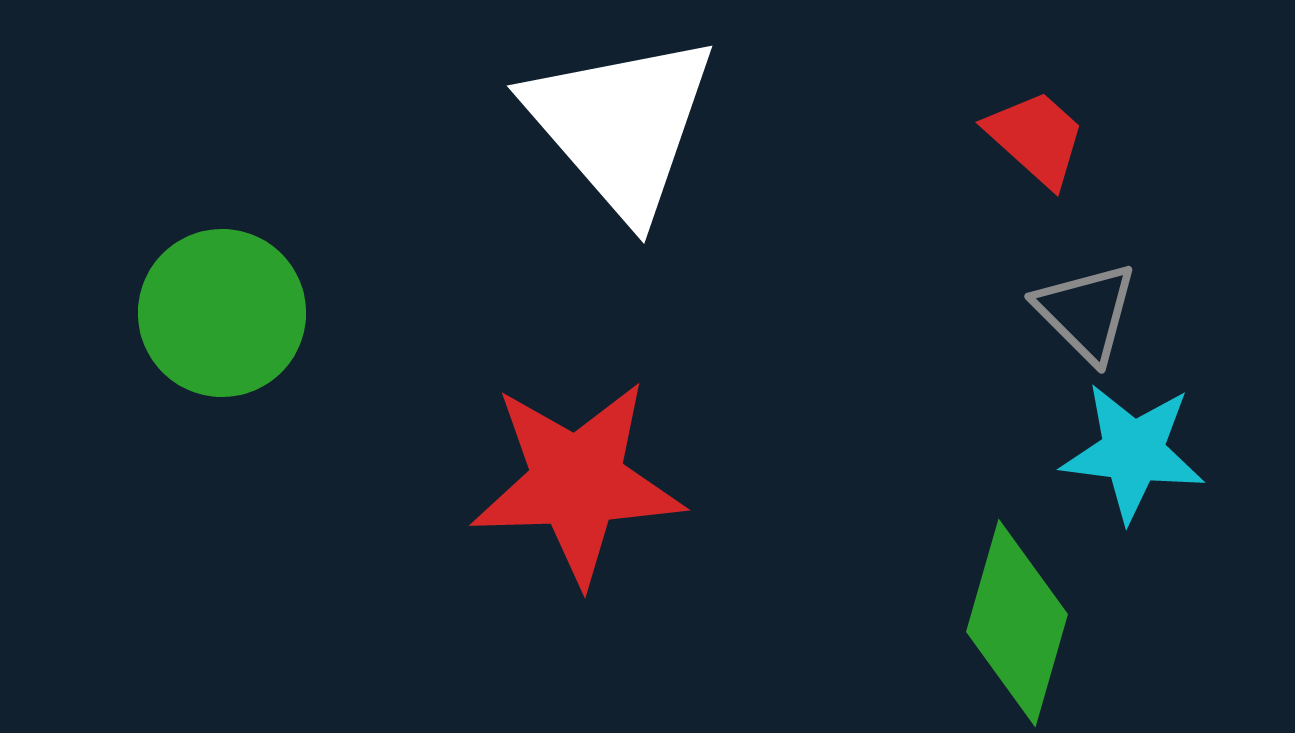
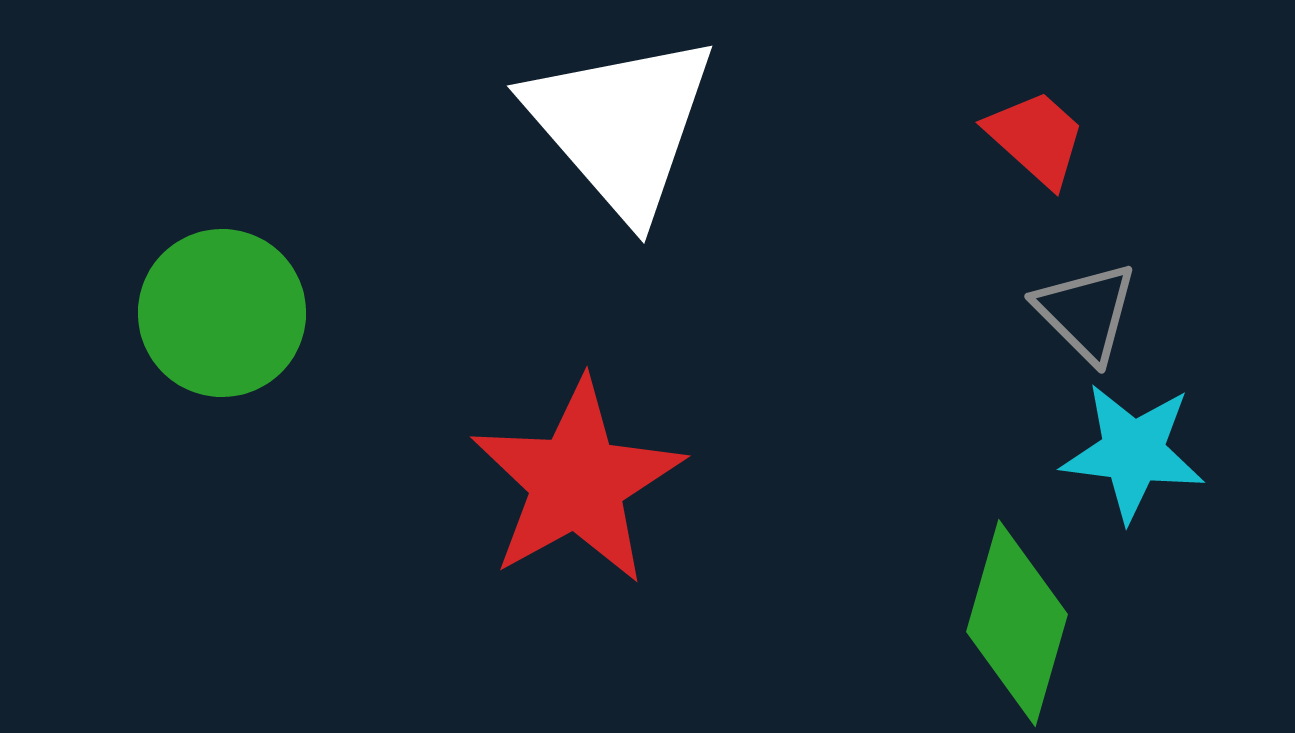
red star: rotated 27 degrees counterclockwise
